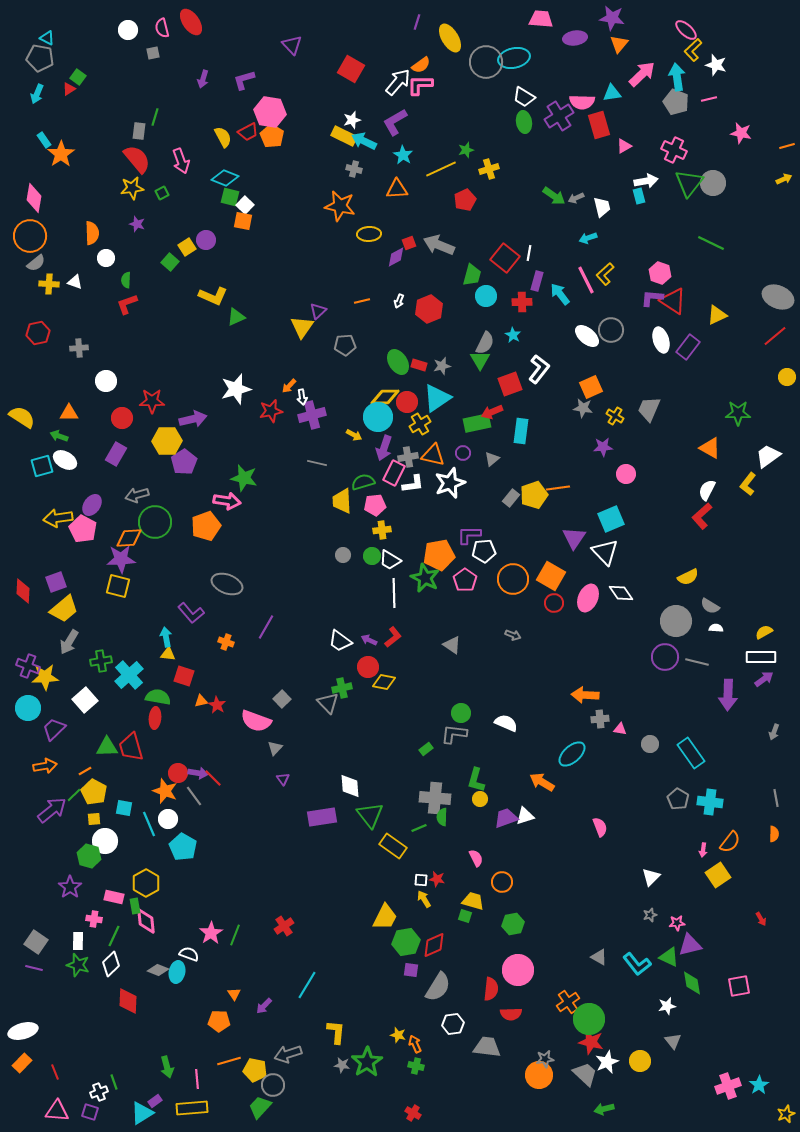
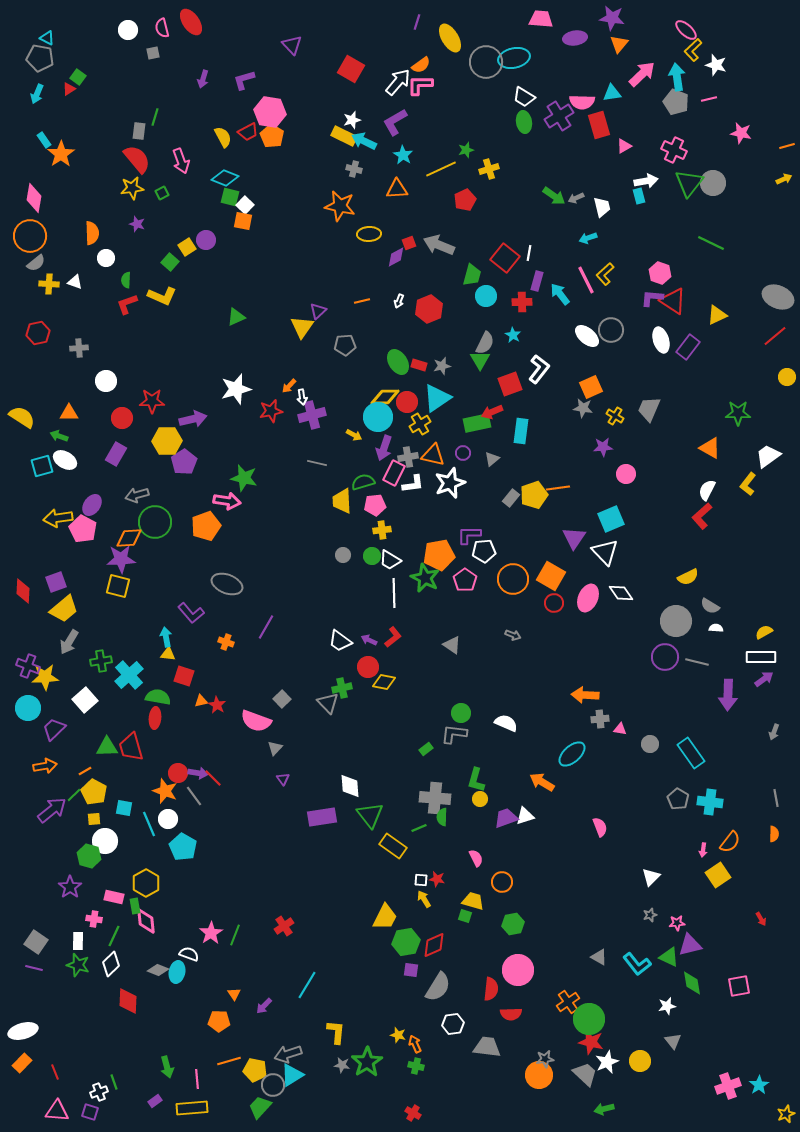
yellow L-shape at (213, 296): moved 51 px left
cyan triangle at (142, 1113): moved 150 px right, 38 px up
